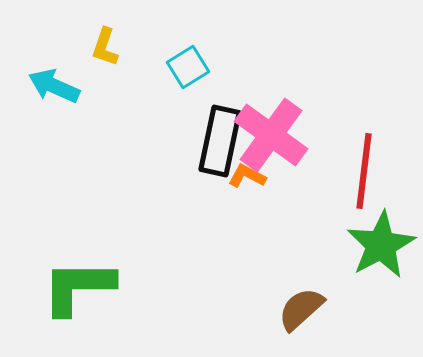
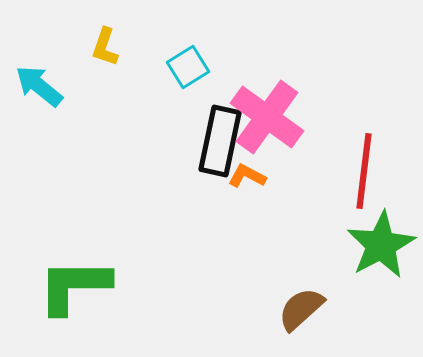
cyan arrow: moved 15 px left; rotated 15 degrees clockwise
pink cross: moved 4 px left, 18 px up
green L-shape: moved 4 px left, 1 px up
